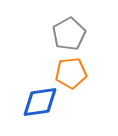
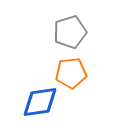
gray pentagon: moved 1 px right, 2 px up; rotated 12 degrees clockwise
